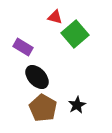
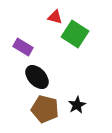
green square: rotated 16 degrees counterclockwise
brown pentagon: moved 2 px right, 1 px down; rotated 16 degrees counterclockwise
